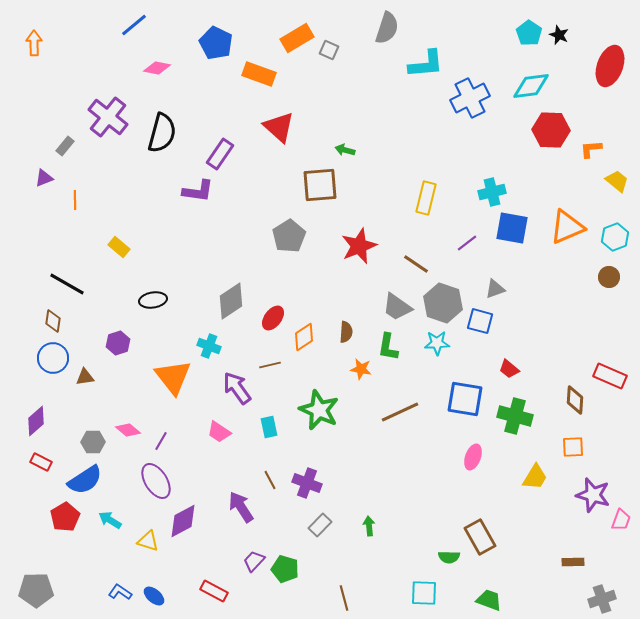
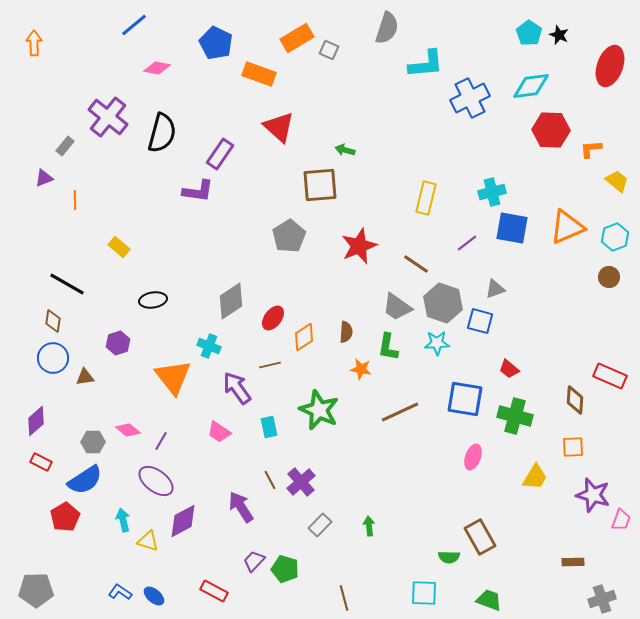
purple ellipse at (156, 481): rotated 21 degrees counterclockwise
purple cross at (307, 483): moved 6 px left, 1 px up; rotated 28 degrees clockwise
cyan arrow at (110, 520): moved 13 px right; rotated 45 degrees clockwise
